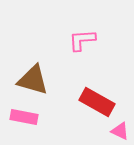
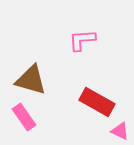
brown triangle: moved 2 px left
pink rectangle: rotated 44 degrees clockwise
